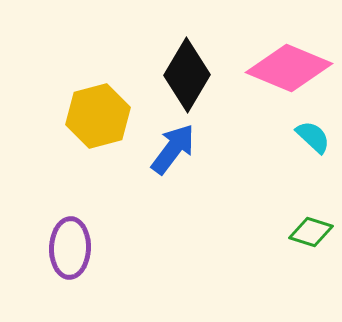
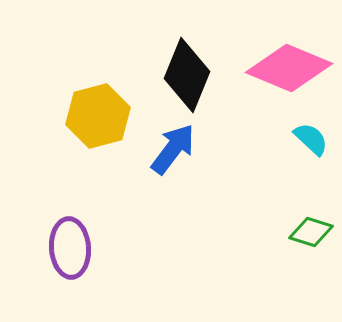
black diamond: rotated 8 degrees counterclockwise
cyan semicircle: moved 2 px left, 2 px down
purple ellipse: rotated 6 degrees counterclockwise
